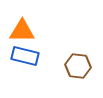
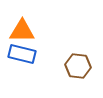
blue rectangle: moved 3 px left, 2 px up
